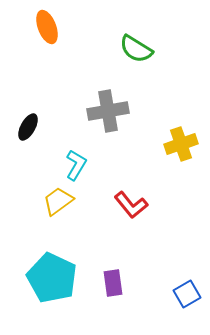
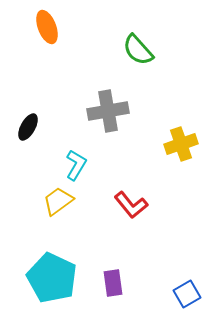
green semicircle: moved 2 px right, 1 px down; rotated 16 degrees clockwise
